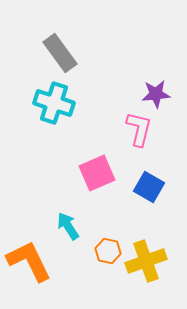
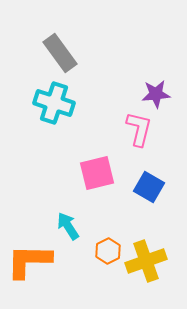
pink square: rotated 9 degrees clockwise
orange hexagon: rotated 20 degrees clockwise
orange L-shape: rotated 63 degrees counterclockwise
